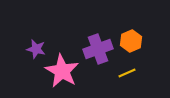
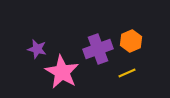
purple star: moved 1 px right
pink star: moved 1 px down
